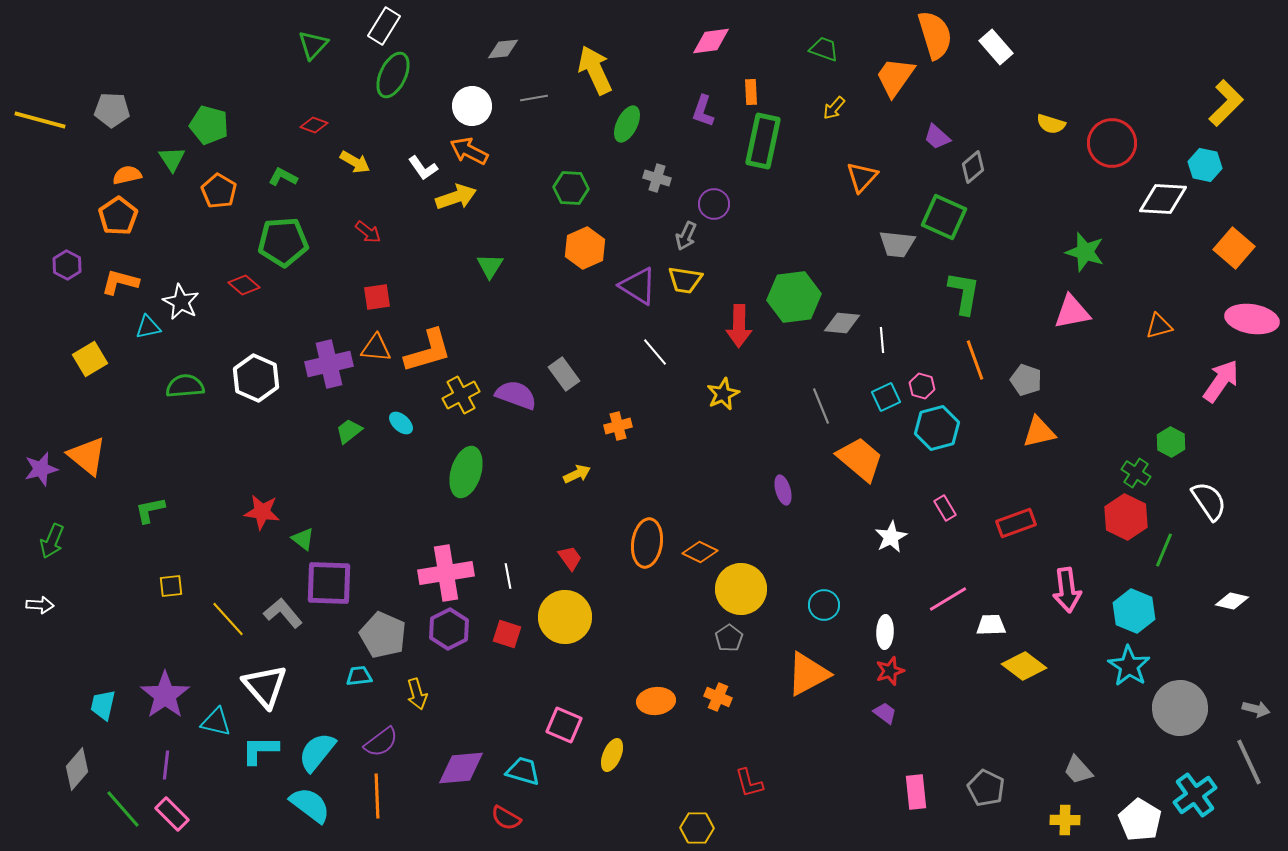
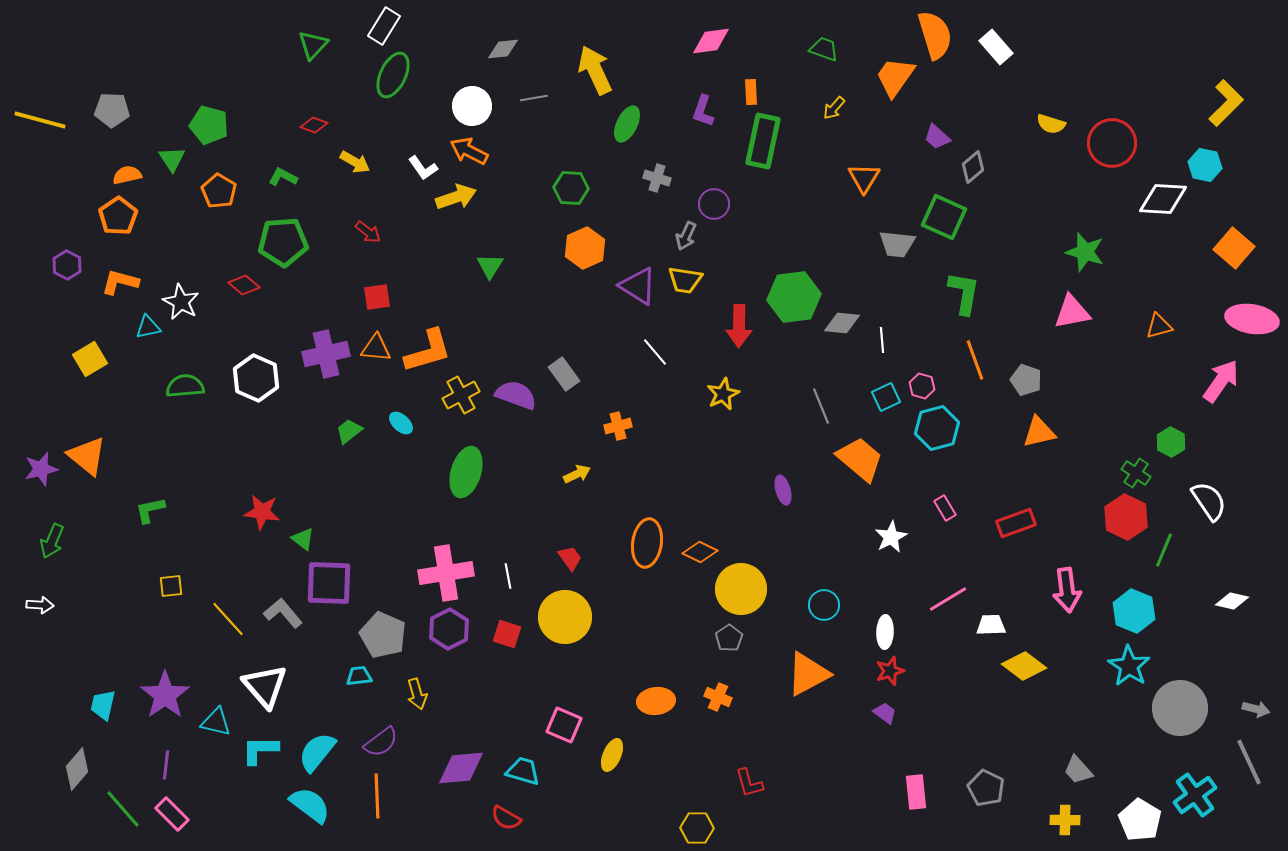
orange triangle at (862, 177): moved 2 px right, 1 px down; rotated 12 degrees counterclockwise
purple cross at (329, 364): moved 3 px left, 10 px up
